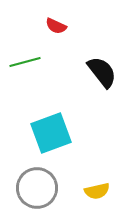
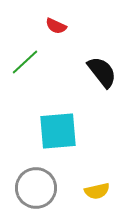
green line: rotated 28 degrees counterclockwise
cyan square: moved 7 px right, 2 px up; rotated 15 degrees clockwise
gray circle: moved 1 px left
